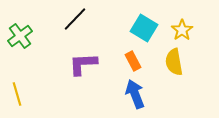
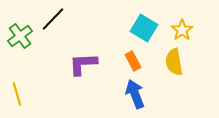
black line: moved 22 px left
